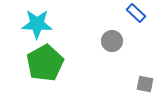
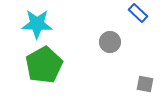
blue rectangle: moved 2 px right
gray circle: moved 2 px left, 1 px down
green pentagon: moved 1 px left, 2 px down
